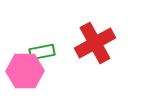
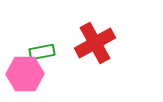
pink hexagon: moved 3 px down
